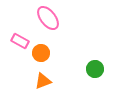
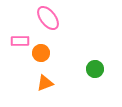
pink rectangle: rotated 30 degrees counterclockwise
orange triangle: moved 2 px right, 2 px down
